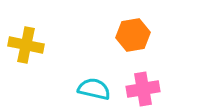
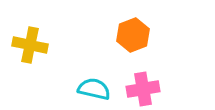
orange hexagon: rotated 12 degrees counterclockwise
yellow cross: moved 4 px right
